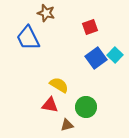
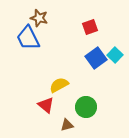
brown star: moved 7 px left, 5 px down
yellow semicircle: rotated 60 degrees counterclockwise
red triangle: moved 4 px left; rotated 30 degrees clockwise
